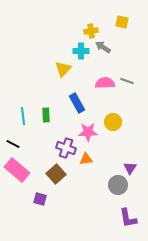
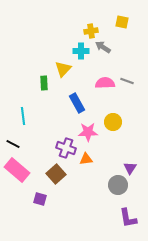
green rectangle: moved 2 px left, 32 px up
